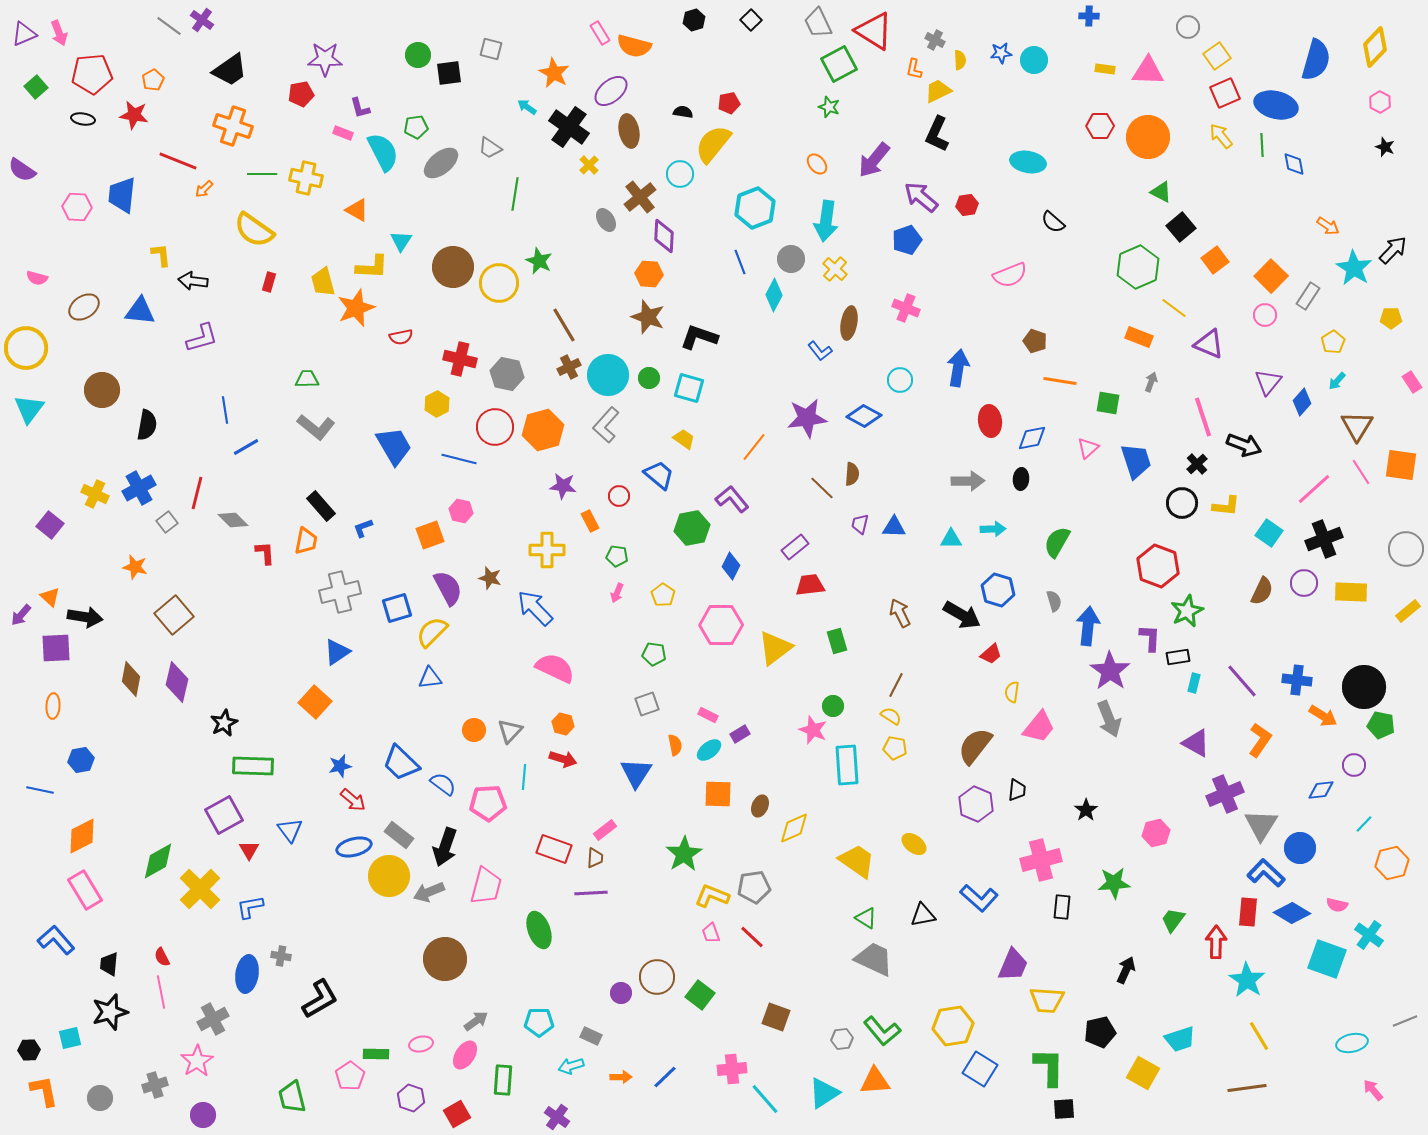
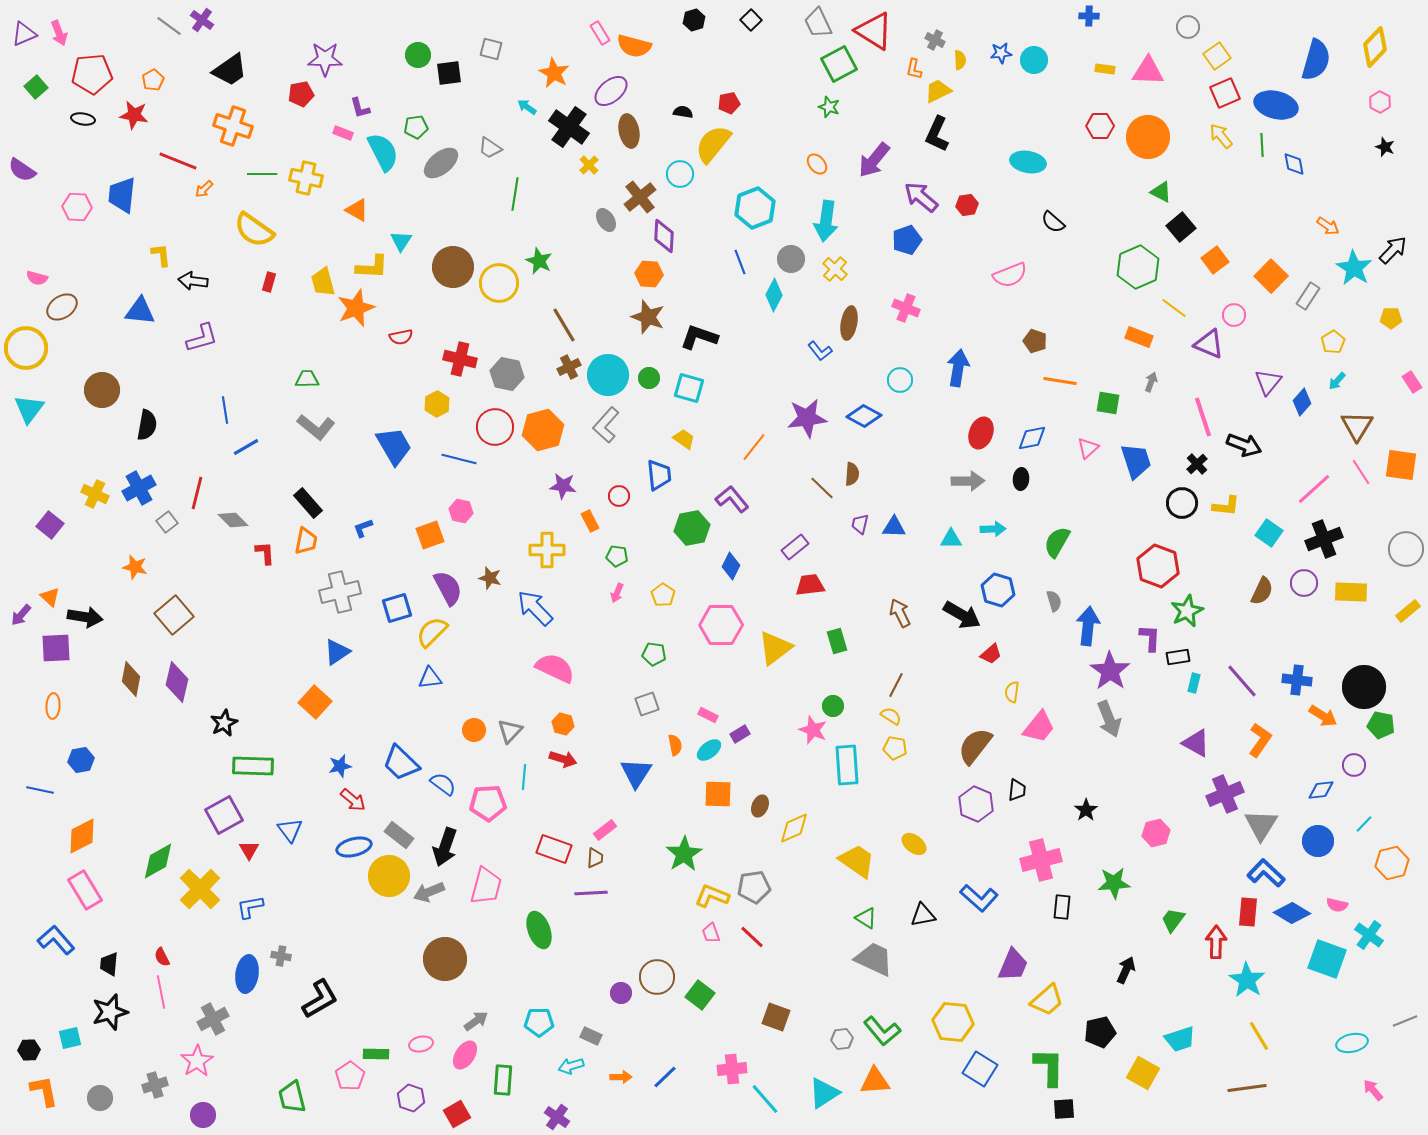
brown ellipse at (84, 307): moved 22 px left
pink circle at (1265, 315): moved 31 px left
red ellipse at (990, 421): moved 9 px left, 12 px down; rotated 28 degrees clockwise
blue trapezoid at (659, 475): rotated 44 degrees clockwise
black rectangle at (321, 506): moved 13 px left, 3 px up
blue circle at (1300, 848): moved 18 px right, 7 px up
yellow trapezoid at (1047, 1000): rotated 45 degrees counterclockwise
yellow hexagon at (953, 1026): moved 4 px up; rotated 15 degrees clockwise
